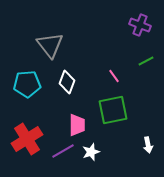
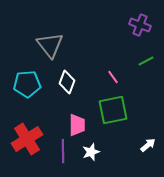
pink line: moved 1 px left, 1 px down
white arrow: rotated 119 degrees counterclockwise
purple line: rotated 60 degrees counterclockwise
